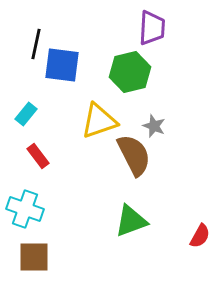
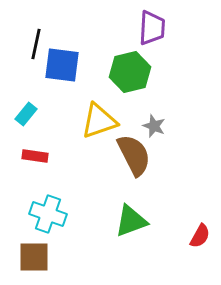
red rectangle: moved 3 px left; rotated 45 degrees counterclockwise
cyan cross: moved 23 px right, 5 px down
